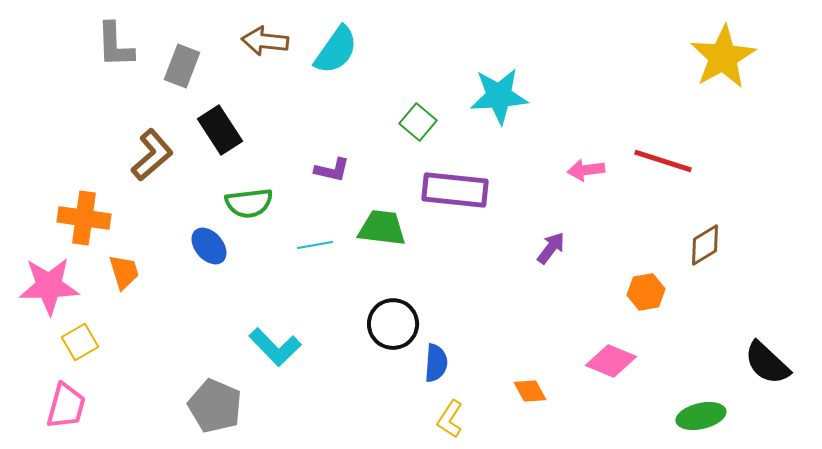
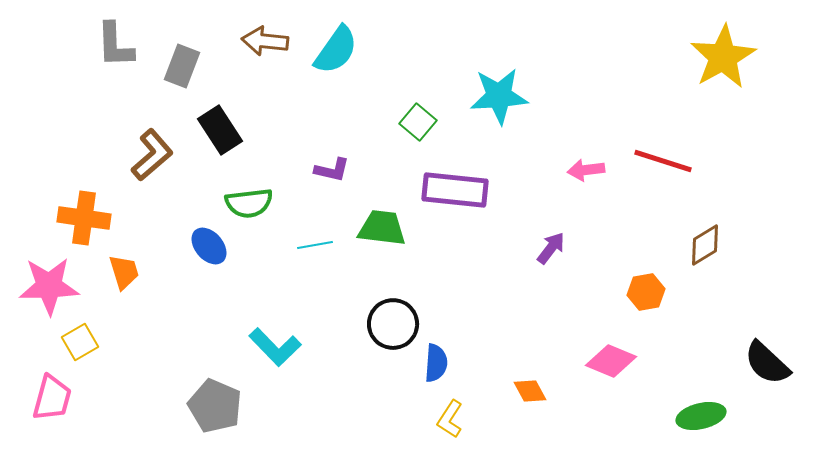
pink trapezoid: moved 14 px left, 8 px up
